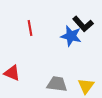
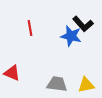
yellow triangle: moved 1 px up; rotated 42 degrees clockwise
